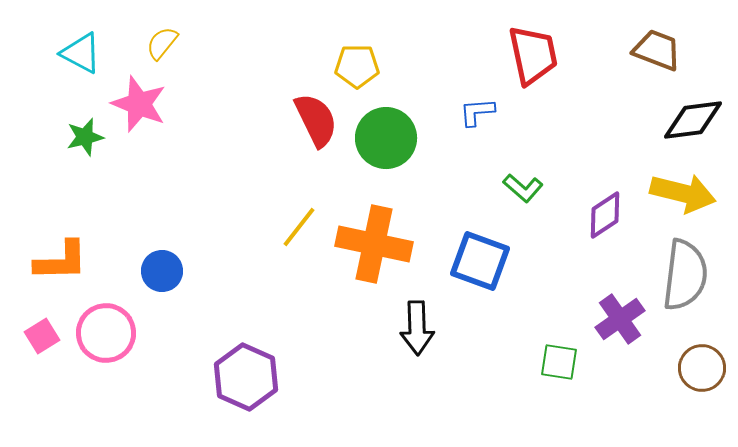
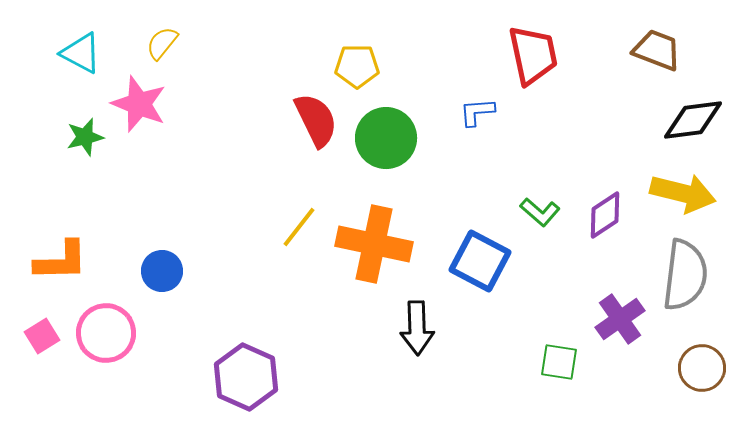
green L-shape: moved 17 px right, 24 px down
blue square: rotated 8 degrees clockwise
